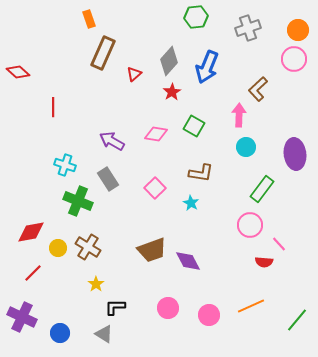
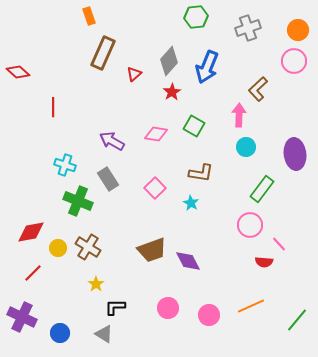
orange rectangle at (89, 19): moved 3 px up
pink circle at (294, 59): moved 2 px down
